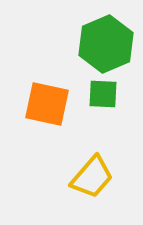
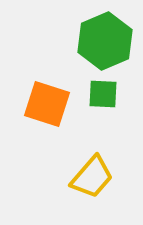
green hexagon: moved 1 px left, 3 px up
orange square: rotated 6 degrees clockwise
